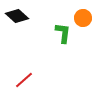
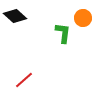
black diamond: moved 2 px left
